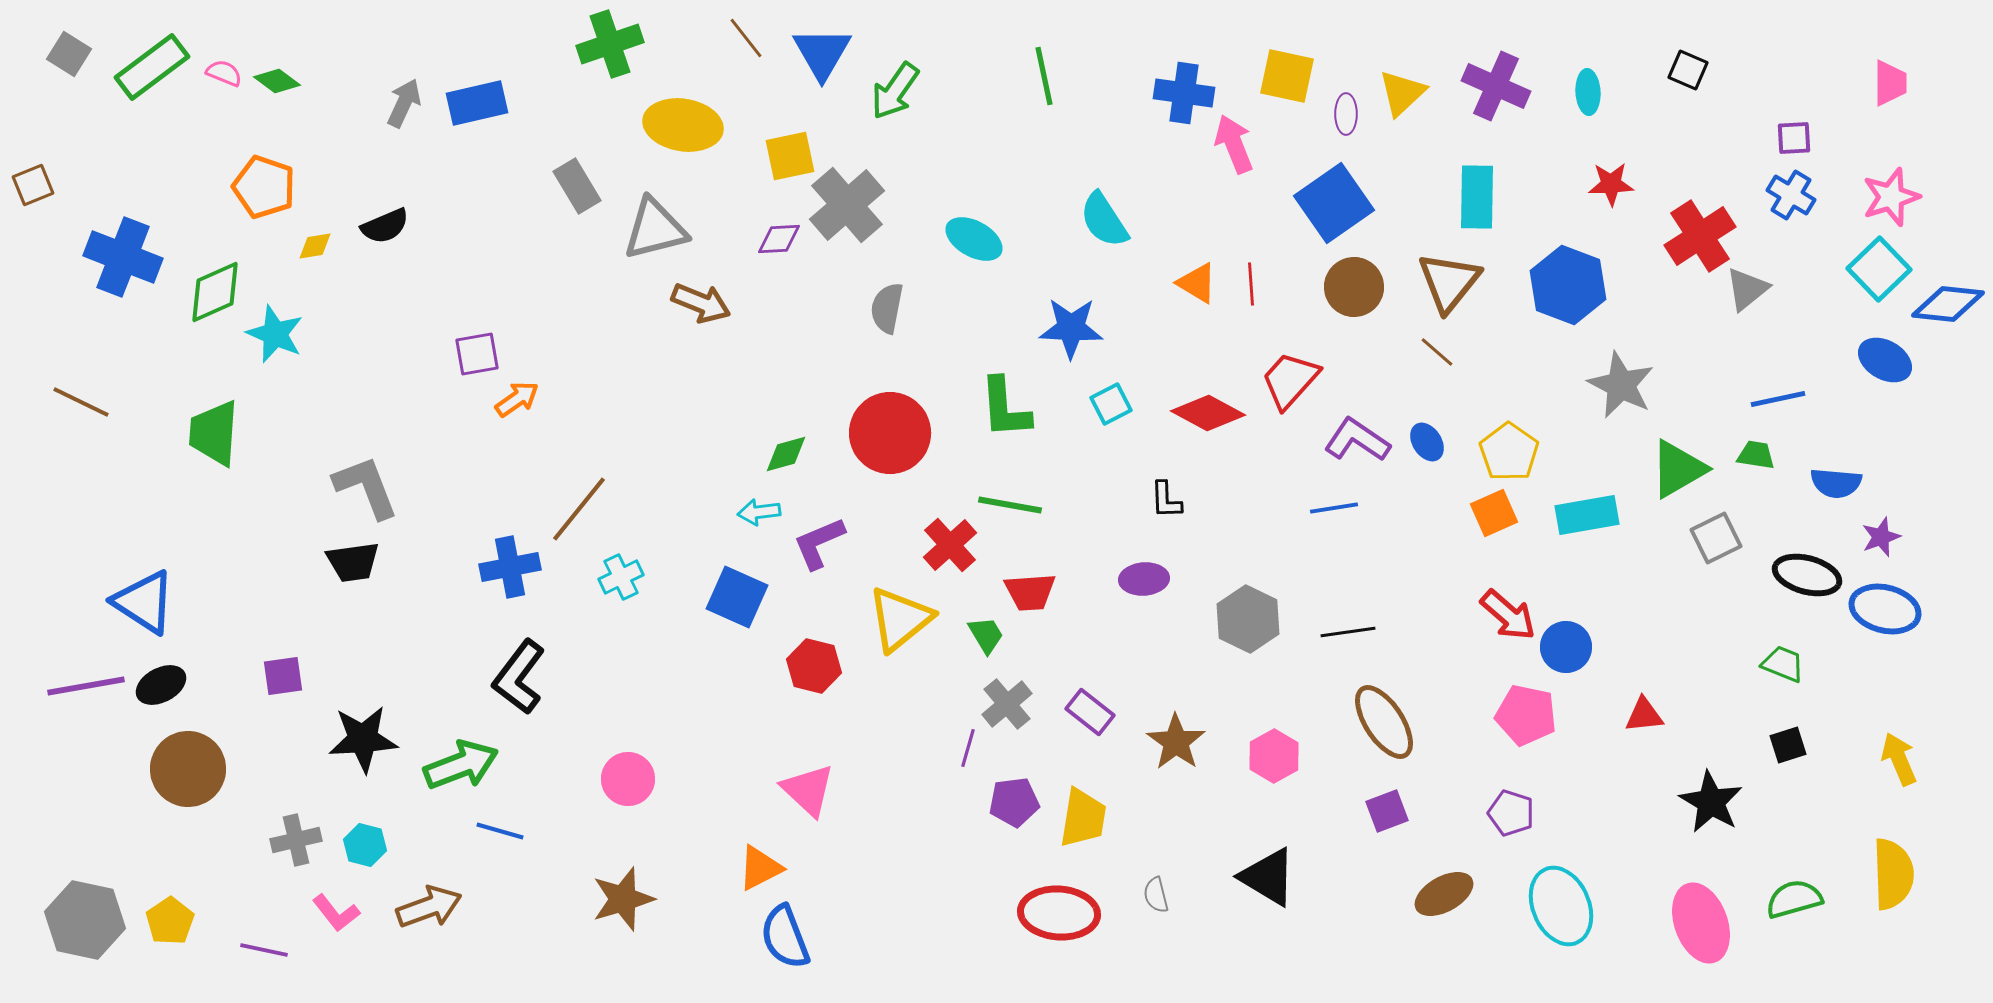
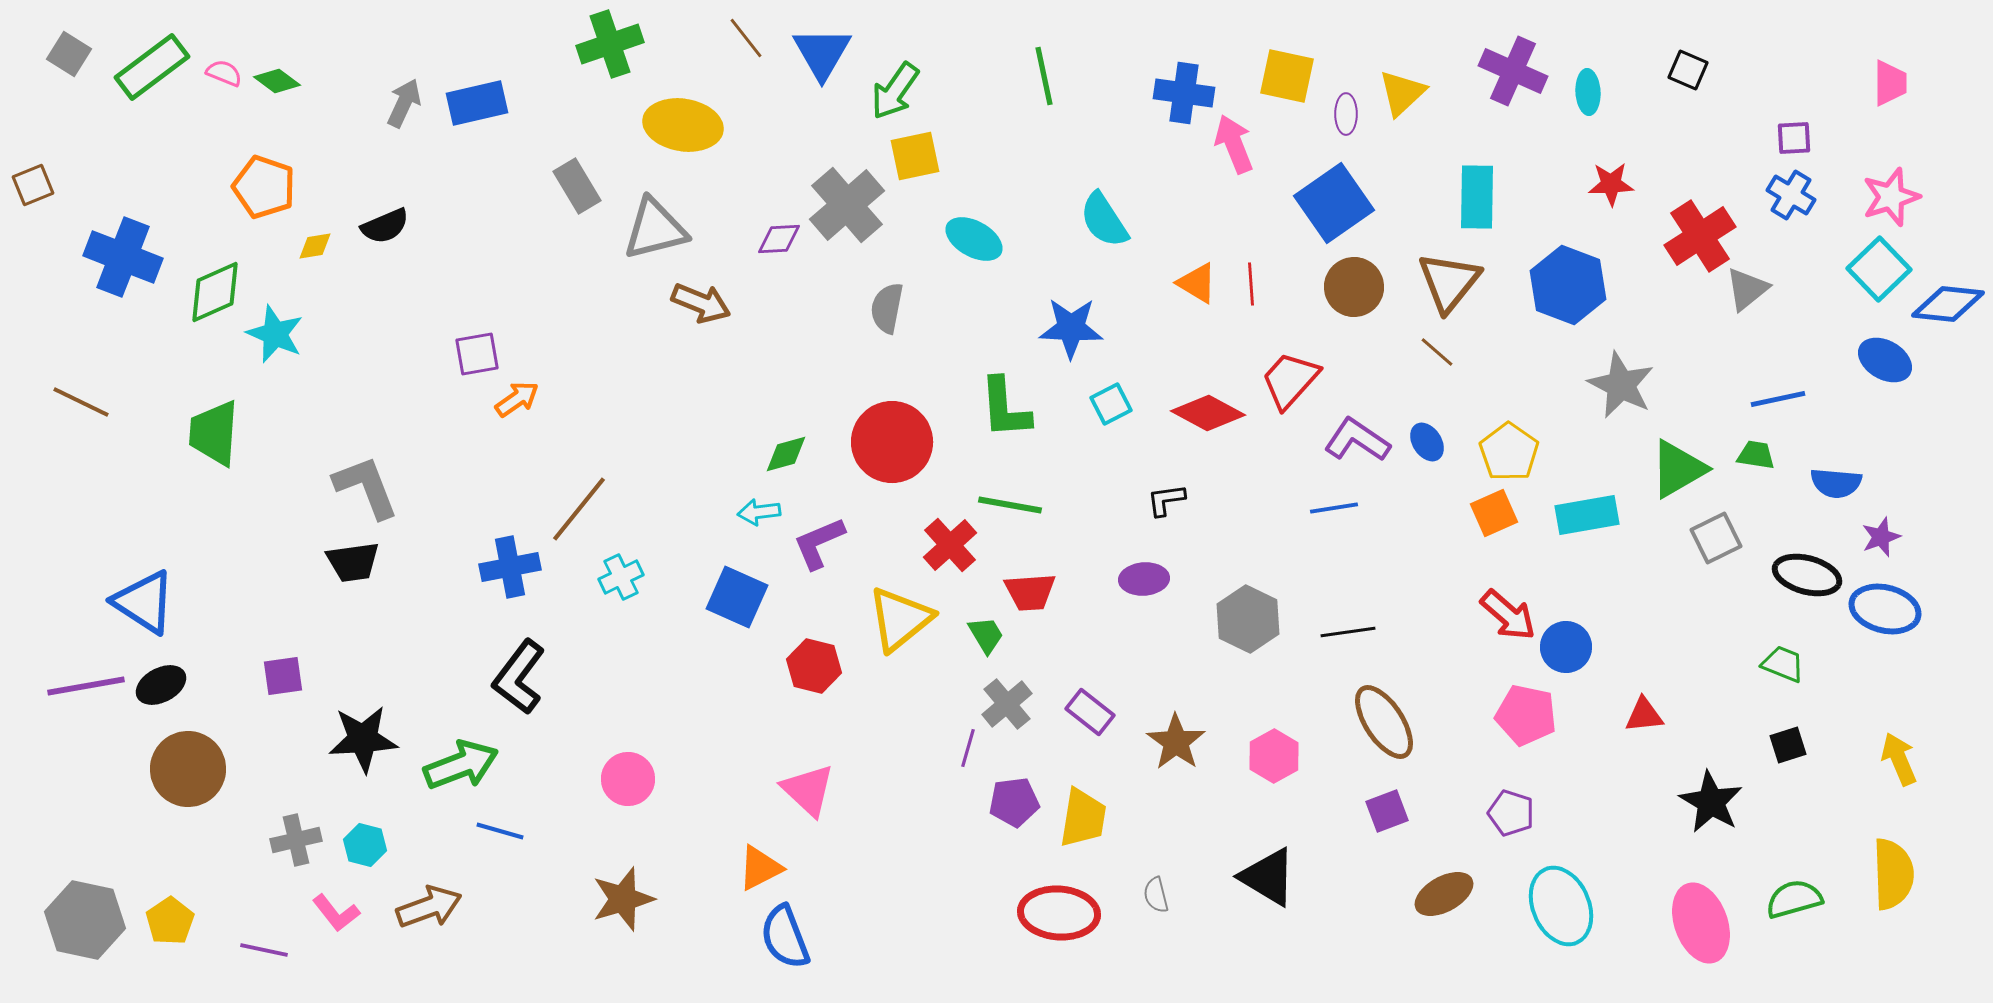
purple cross at (1496, 86): moved 17 px right, 15 px up
yellow square at (790, 156): moved 125 px right
red circle at (890, 433): moved 2 px right, 9 px down
black L-shape at (1166, 500): rotated 84 degrees clockwise
